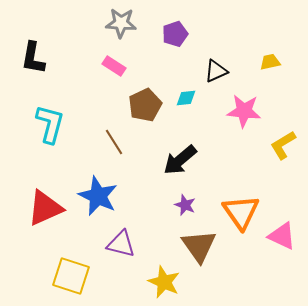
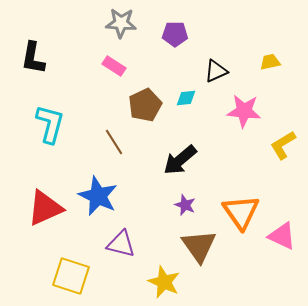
purple pentagon: rotated 20 degrees clockwise
